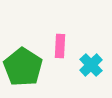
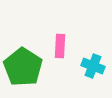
cyan cross: moved 2 px right, 1 px down; rotated 25 degrees counterclockwise
